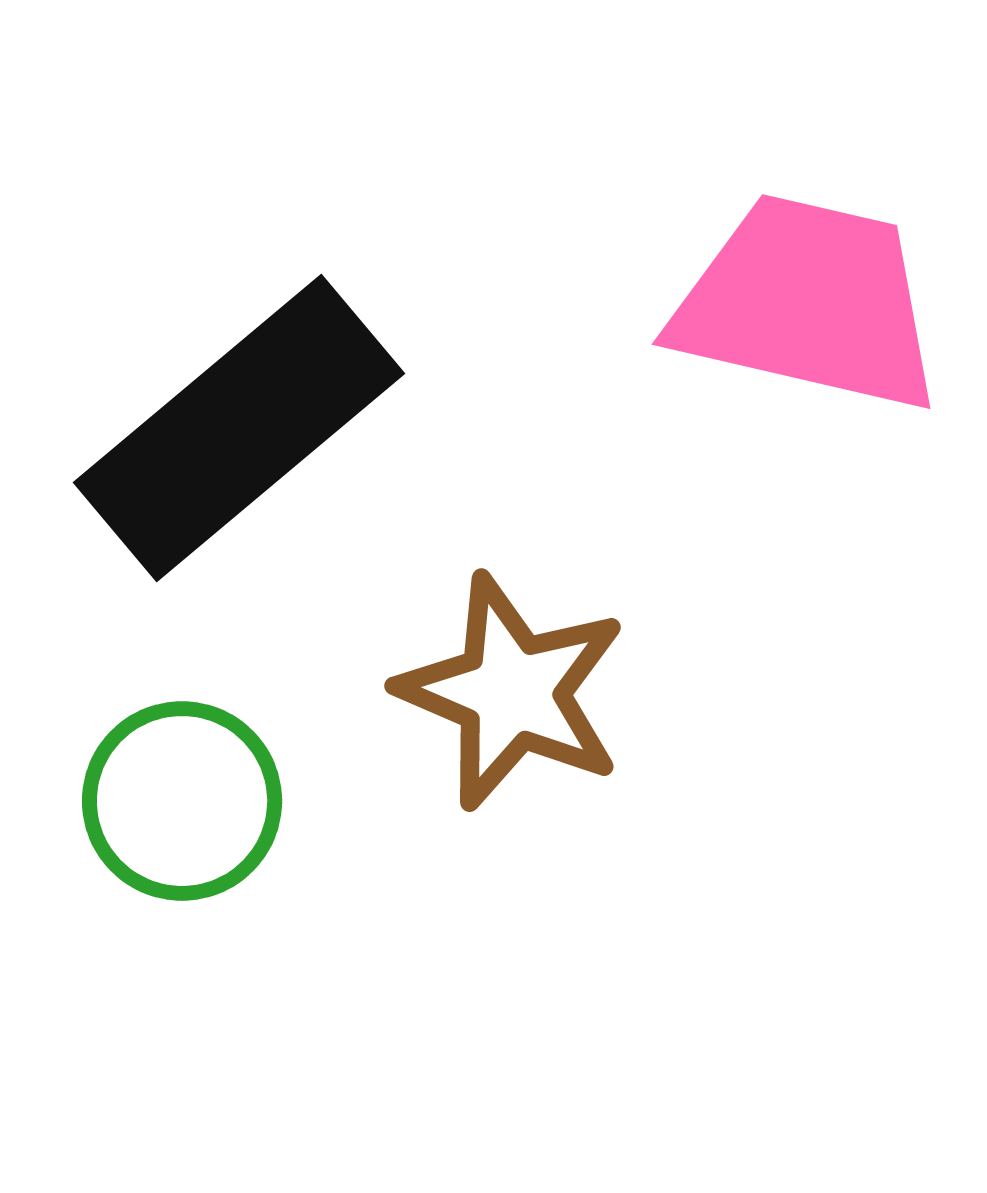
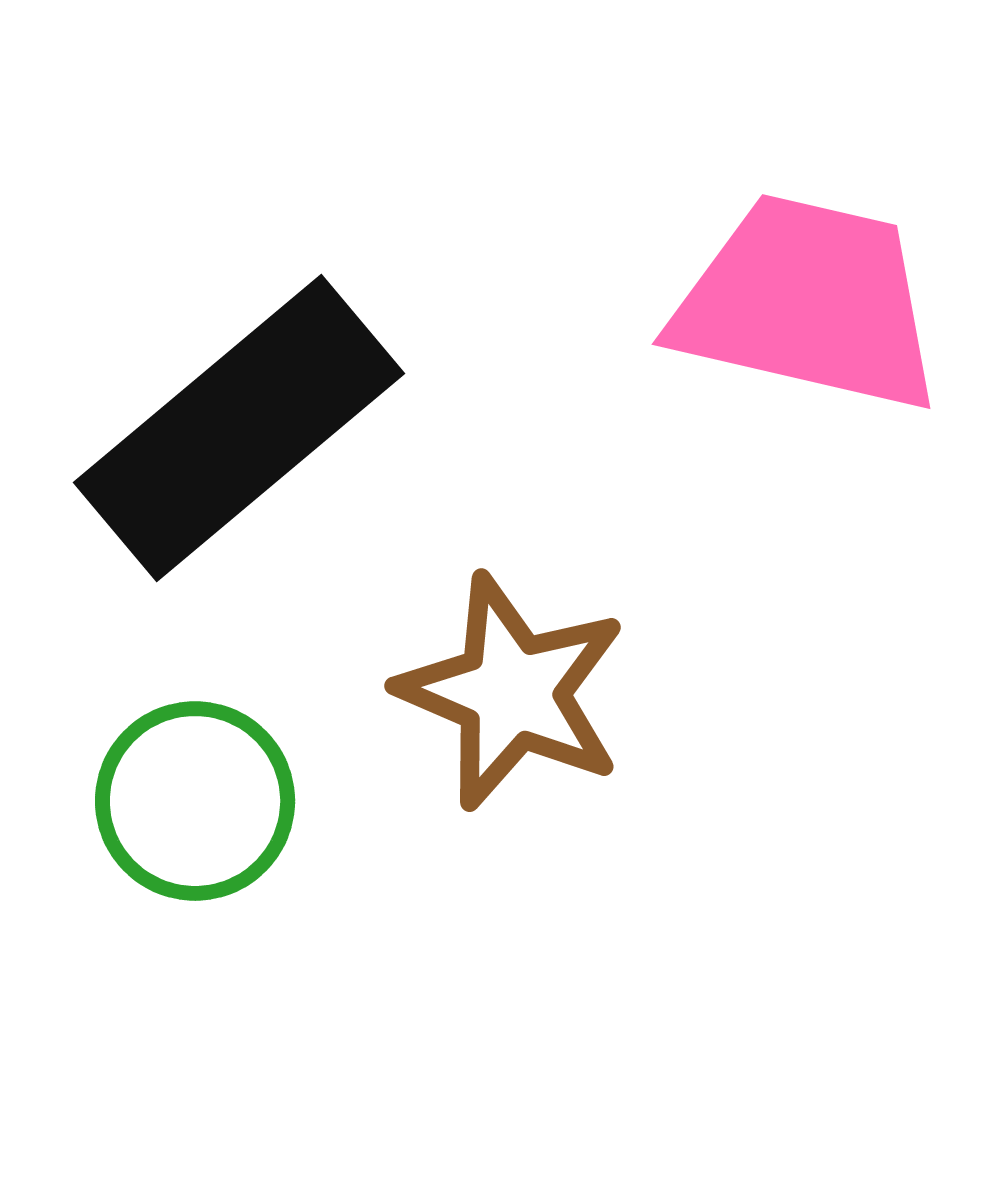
green circle: moved 13 px right
